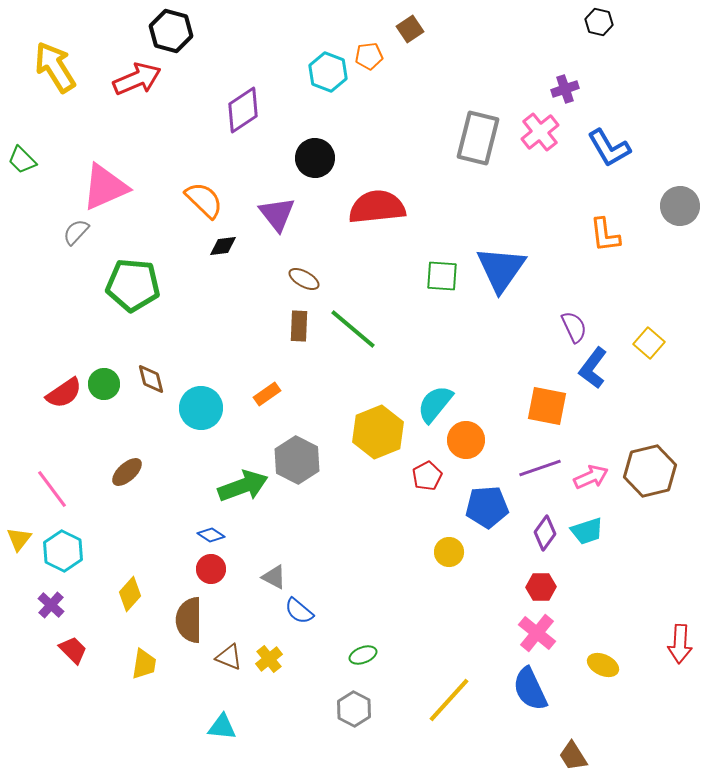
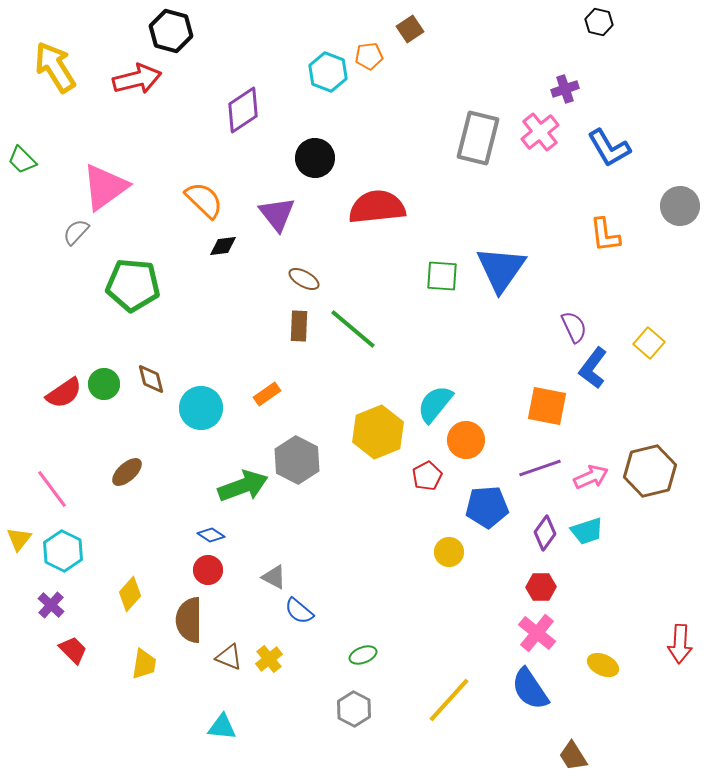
red arrow at (137, 79): rotated 9 degrees clockwise
pink triangle at (105, 187): rotated 12 degrees counterclockwise
red circle at (211, 569): moved 3 px left, 1 px down
blue semicircle at (530, 689): rotated 9 degrees counterclockwise
